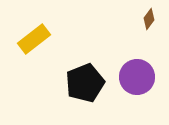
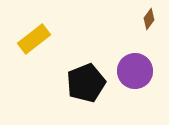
purple circle: moved 2 px left, 6 px up
black pentagon: moved 1 px right
